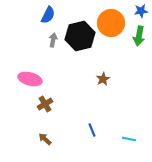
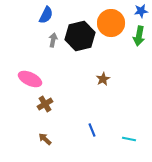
blue semicircle: moved 2 px left
pink ellipse: rotated 10 degrees clockwise
